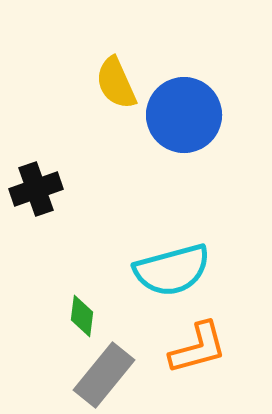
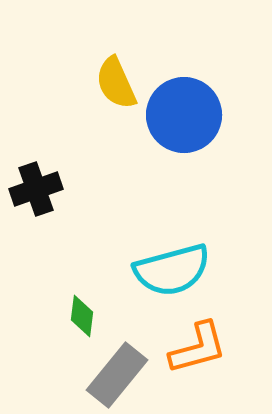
gray rectangle: moved 13 px right
